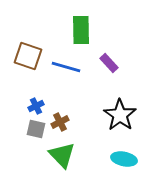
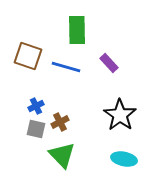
green rectangle: moved 4 px left
